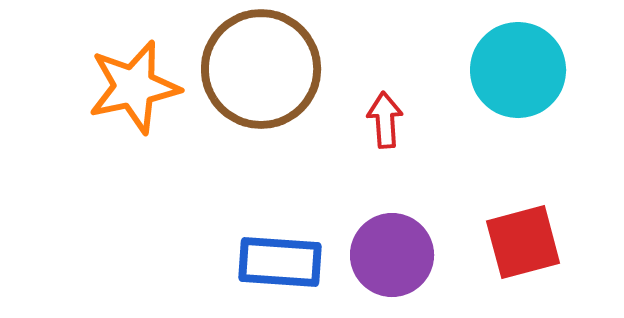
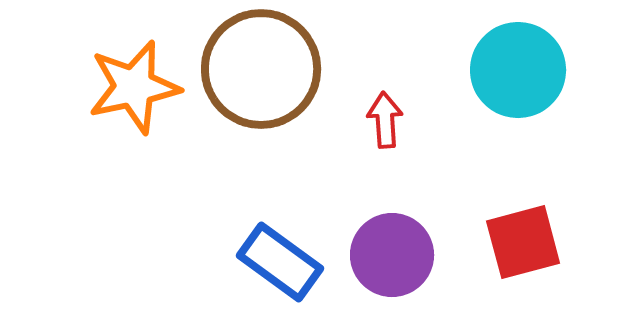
blue rectangle: rotated 32 degrees clockwise
